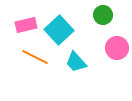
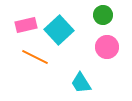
pink circle: moved 10 px left, 1 px up
cyan trapezoid: moved 5 px right, 21 px down; rotated 10 degrees clockwise
